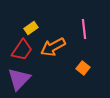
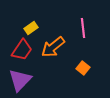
pink line: moved 1 px left, 1 px up
orange arrow: rotated 10 degrees counterclockwise
purple triangle: moved 1 px right, 1 px down
